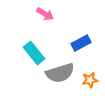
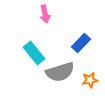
pink arrow: rotated 48 degrees clockwise
blue rectangle: rotated 18 degrees counterclockwise
gray semicircle: moved 1 px up
